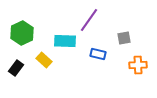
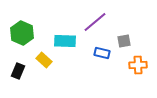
purple line: moved 6 px right, 2 px down; rotated 15 degrees clockwise
green hexagon: rotated 10 degrees counterclockwise
gray square: moved 3 px down
blue rectangle: moved 4 px right, 1 px up
black rectangle: moved 2 px right, 3 px down; rotated 14 degrees counterclockwise
